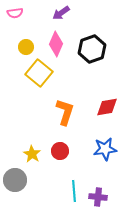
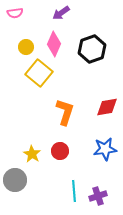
pink diamond: moved 2 px left
purple cross: moved 1 px up; rotated 24 degrees counterclockwise
